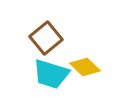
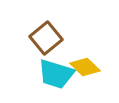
cyan trapezoid: moved 5 px right
